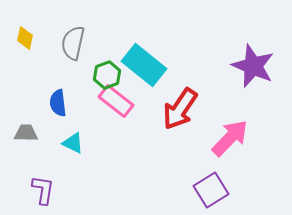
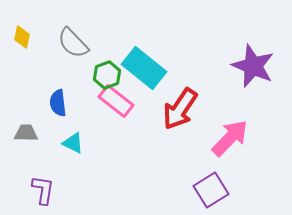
yellow diamond: moved 3 px left, 1 px up
gray semicircle: rotated 56 degrees counterclockwise
cyan rectangle: moved 3 px down
